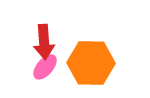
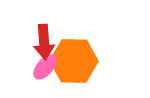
orange hexagon: moved 17 px left, 2 px up
